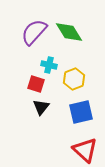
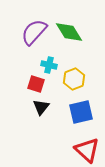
red triangle: moved 2 px right
